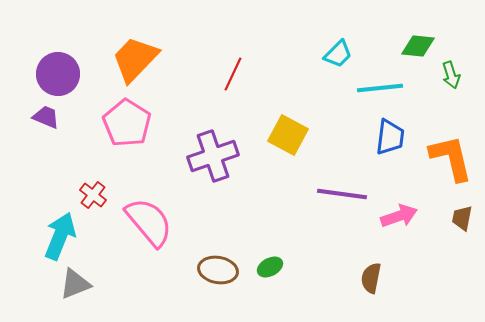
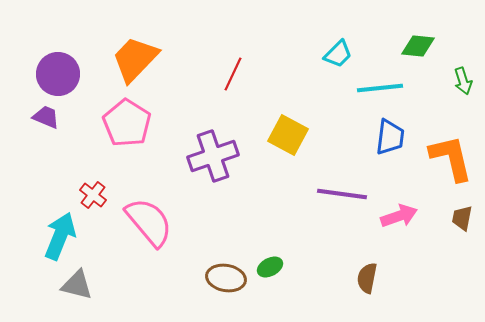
green arrow: moved 12 px right, 6 px down
brown ellipse: moved 8 px right, 8 px down
brown semicircle: moved 4 px left
gray triangle: moved 2 px right, 1 px down; rotated 36 degrees clockwise
